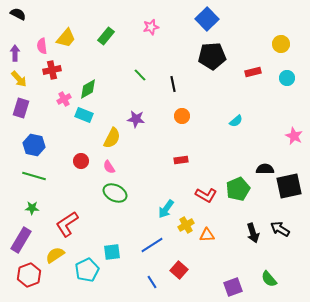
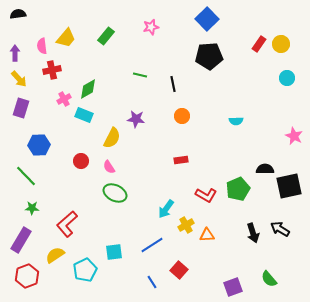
black semicircle at (18, 14): rotated 35 degrees counterclockwise
black pentagon at (212, 56): moved 3 px left
red rectangle at (253, 72): moved 6 px right, 28 px up; rotated 42 degrees counterclockwise
green line at (140, 75): rotated 32 degrees counterclockwise
cyan semicircle at (236, 121): rotated 40 degrees clockwise
blue hexagon at (34, 145): moved 5 px right; rotated 15 degrees counterclockwise
green line at (34, 176): moved 8 px left; rotated 30 degrees clockwise
red L-shape at (67, 224): rotated 8 degrees counterclockwise
cyan square at (112, 252): moved 2 px right
cyan pentagon at (87, 270): moved 2 px left
red hexagon at (29, 275): moved 2 px left, 1 px down
